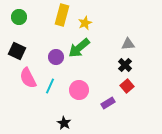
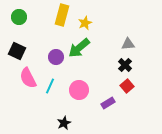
black star: rotated 16 degrees clockwise
